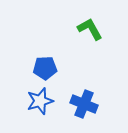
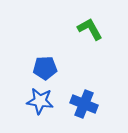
blue star: rotated 24 degrees clockwise
